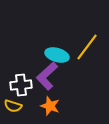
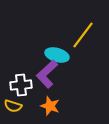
yellow line: moved 4 px left, 12 px up
purple L-shape: moved 2 px up
